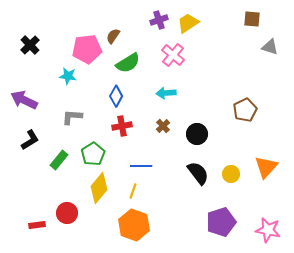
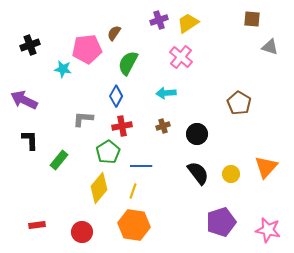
brown semicircle: moved 1 px right, 3 px up
black cross: rotated 24 degrees clockwise
pink cross: moved 8 px right, 2 px down
green semicircle: rotated 150 degrees clockwise
cyan star: moved 5 px left, 7 px up
brown pentagon: moved 6 px left, 7 px up; rotated 15 degrees counterclockwise
gray L-shape: moved 11 px right, 2 px down
brown cross: rotated 24 degrees clockwise
black L-shape: rotated 60 degrees counterclockwise
green pentagon: moved 15 px right, 2 px up
red circle: moved 15 px right, 19 px down
orange hexagon: rotated 12 degrees counterclockwise
